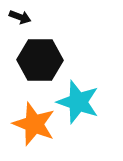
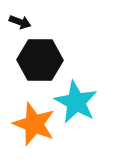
black arrow: moved 5 px down
cyan star: moved 2 px left; rotated 9 degrees clockwise
